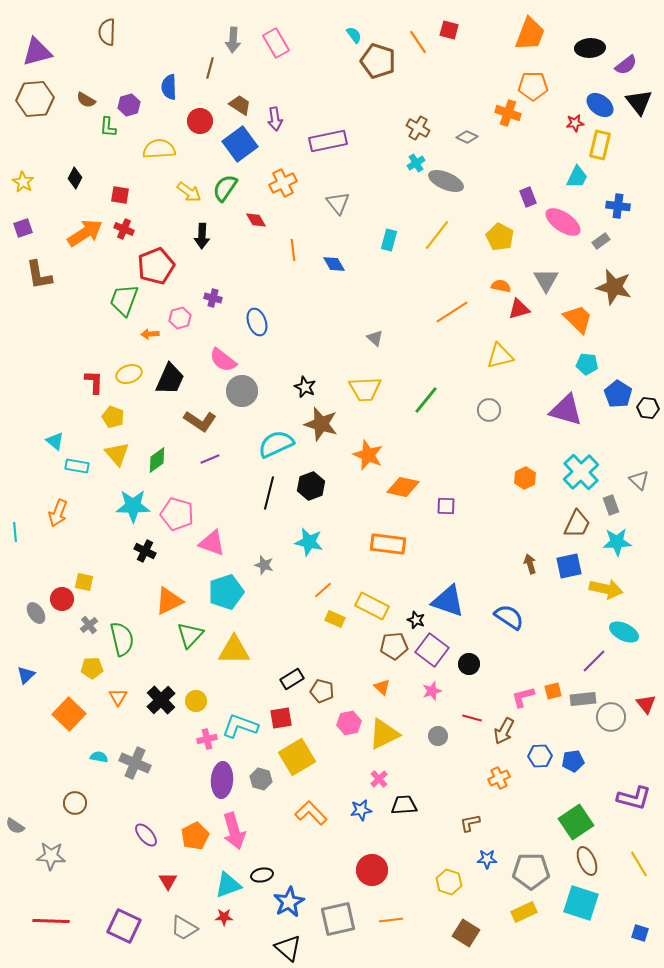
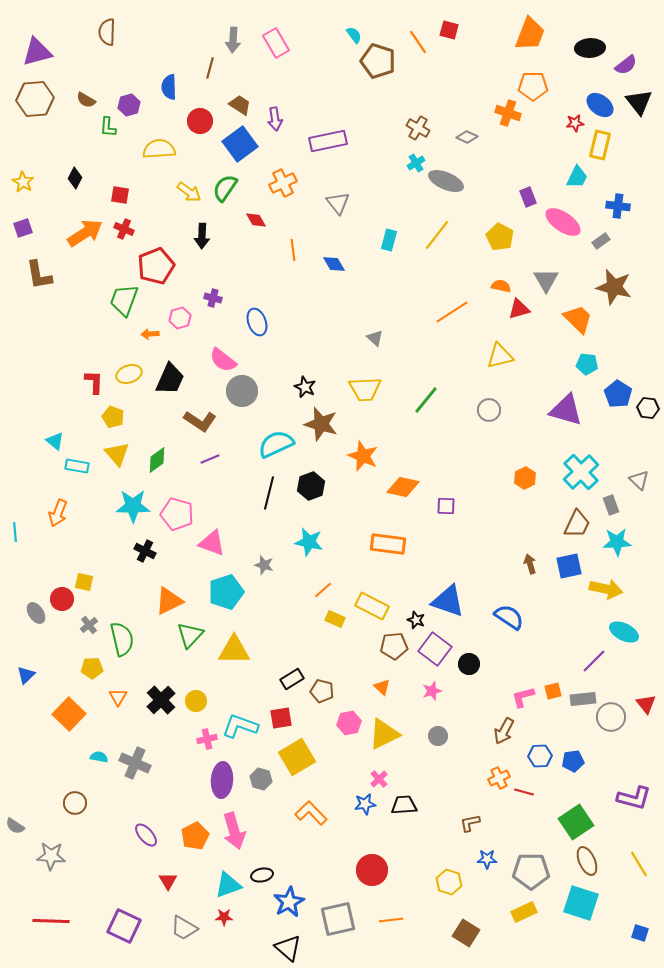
orange star at (368, 455): moved 5 px left, 1 px down
purple square at (432, 650): moved 3 px right, 1 px up
red line at (472, 718): moved 52 px right, 74 px down
blue star at (361, 810): moved 4 px right, 6 px up
